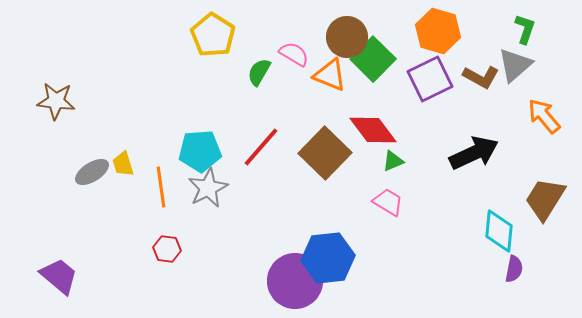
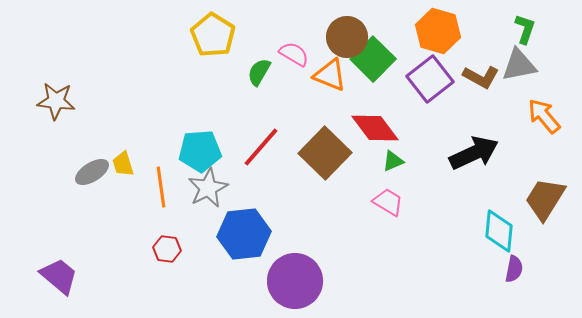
gray triangle: moved 4 px right; rotated 30 degrees clockwise
purple square: rotated 12 degrees counterclockwise
red diamond: moved 2 px right, 2 px up
blue hexagon: moved 84 px left, 24 px up
